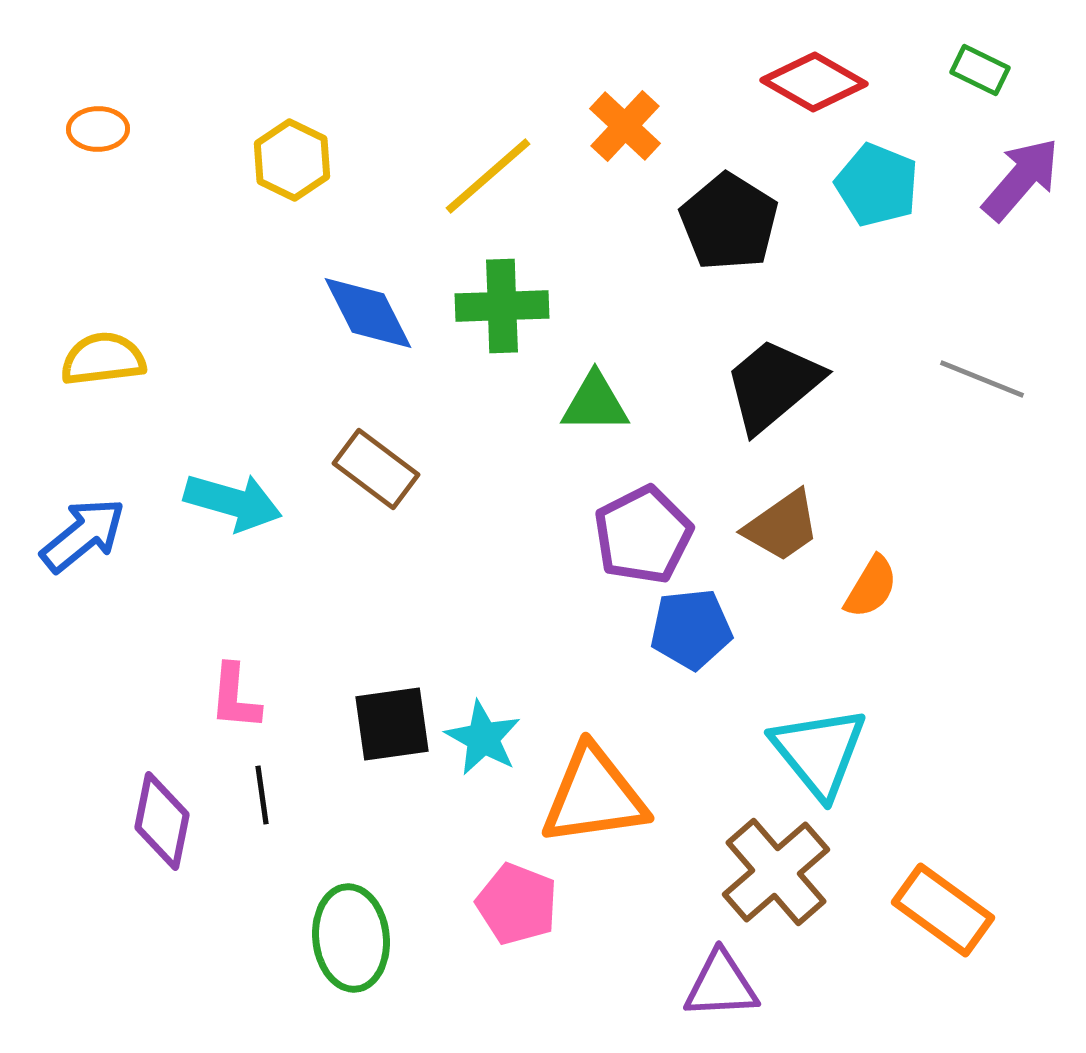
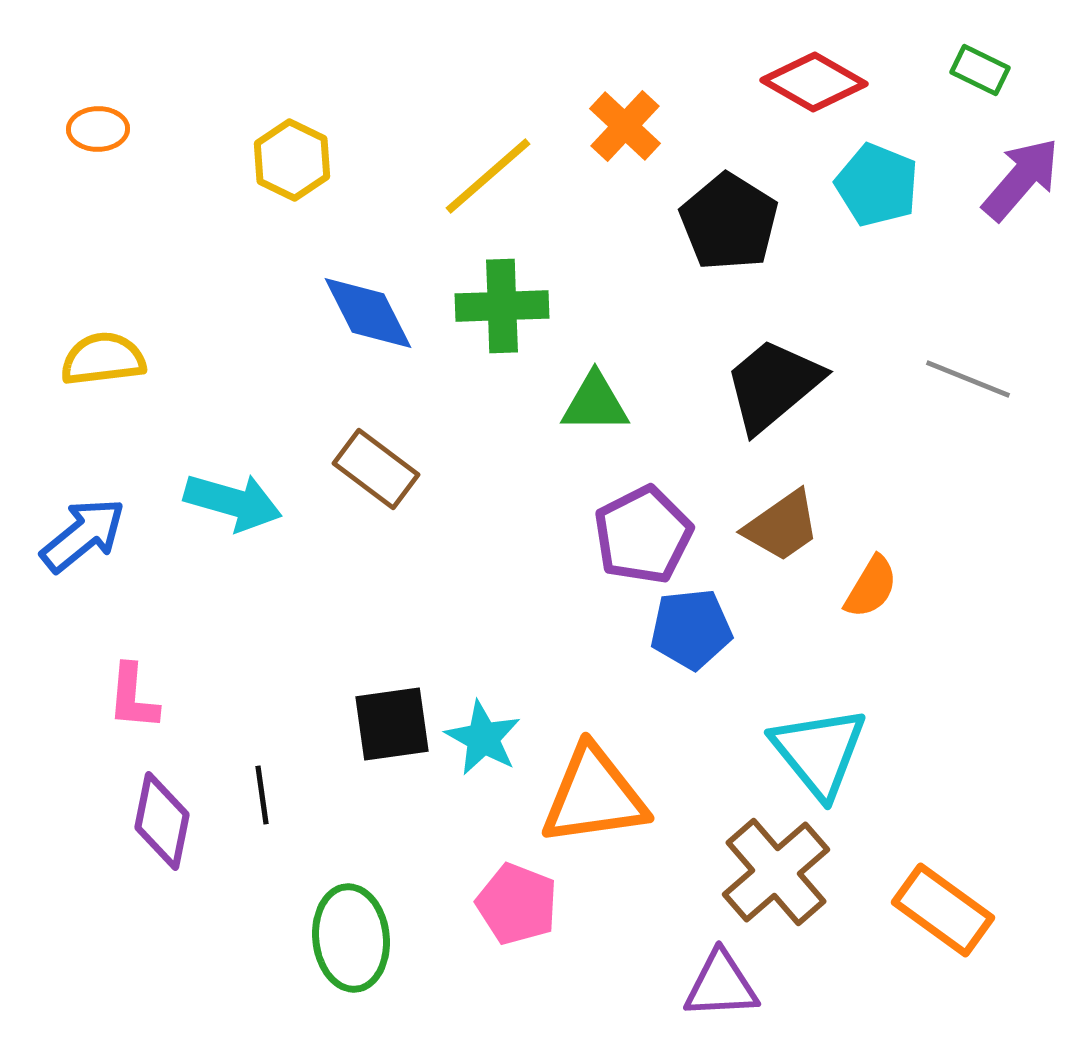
gray line: moved 14 px left
pink L-shape: moved 102 px left
